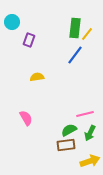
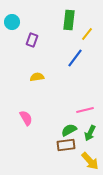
green rectangle: moved 6 px left, 8 px up
purple rectangle: moved 3 px right
blue line: moved 3 px down
pink line: moved 4 px up
yellow arrow: rotated 66 degrees clockwise
